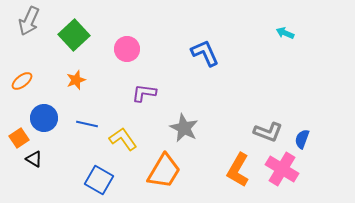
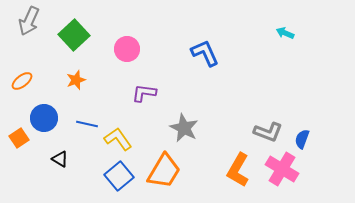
yellow L-shape: moved 5 px left
black triangle: moved 26 px right
blue square: moved 20 px right, 4 px up; rotated 20 degrees clockwise
